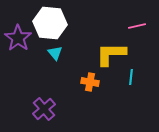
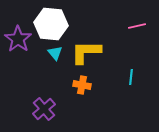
white hexagon: moved 1 px right, 1 px down
purple star: moved 1 px down
yellow L-shape: moved 25 px left, 2 px up
orange cross: moved 8 px left, 3 px down
